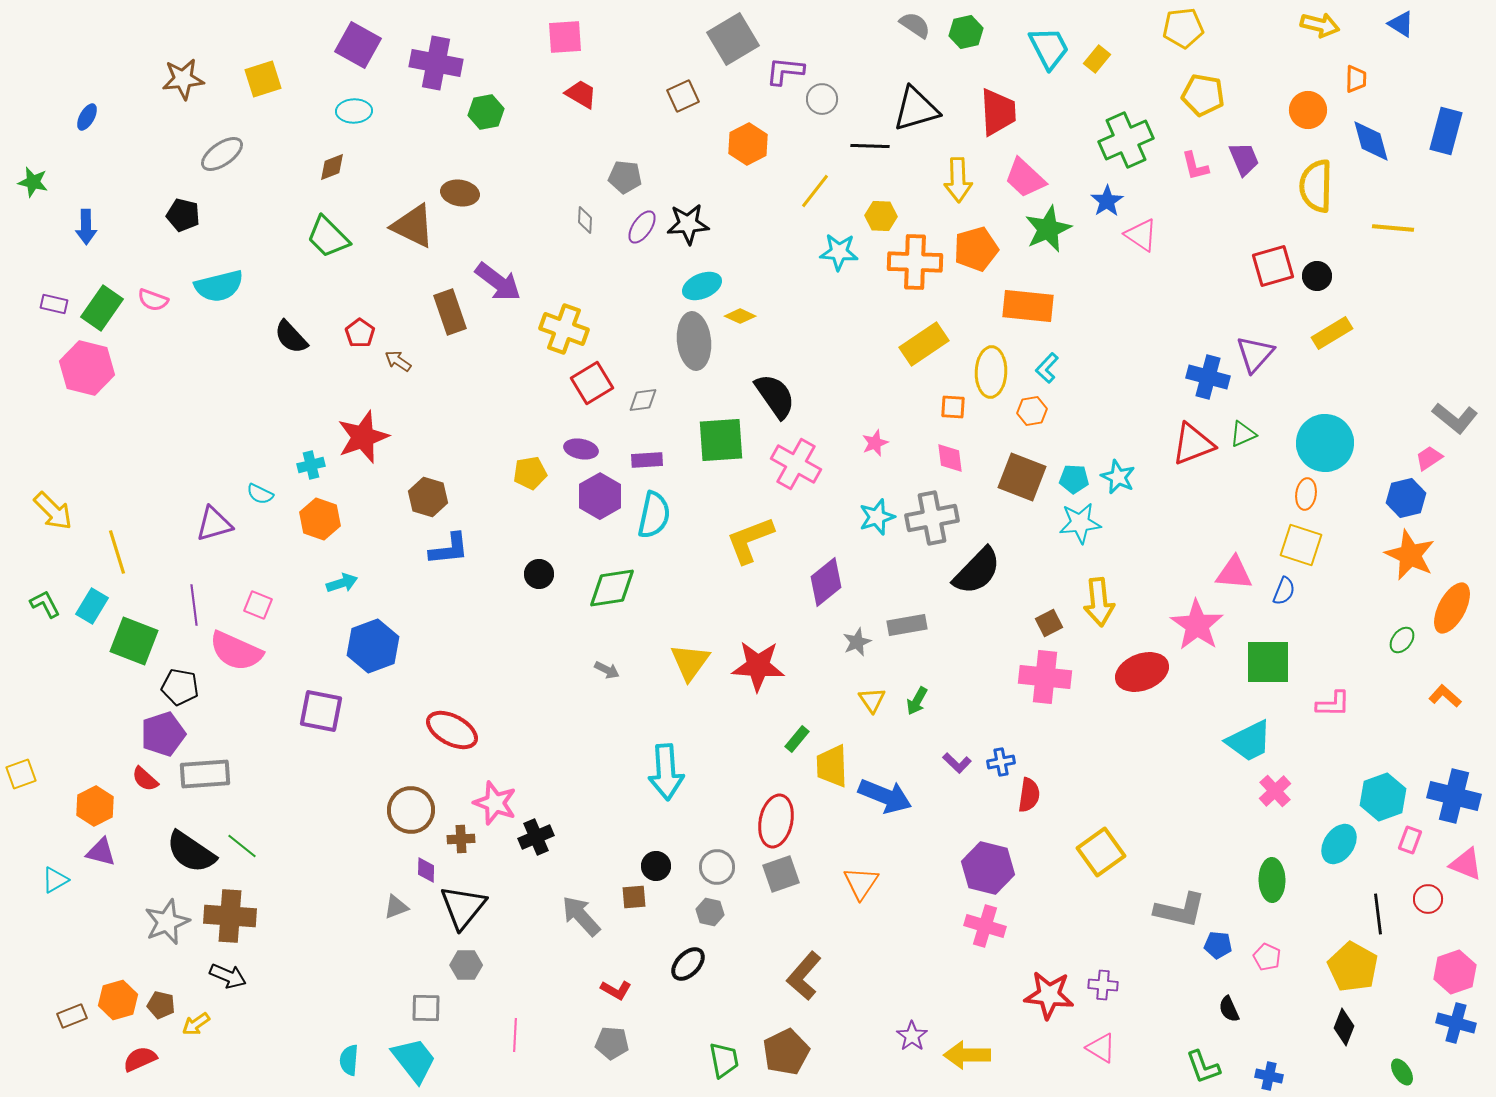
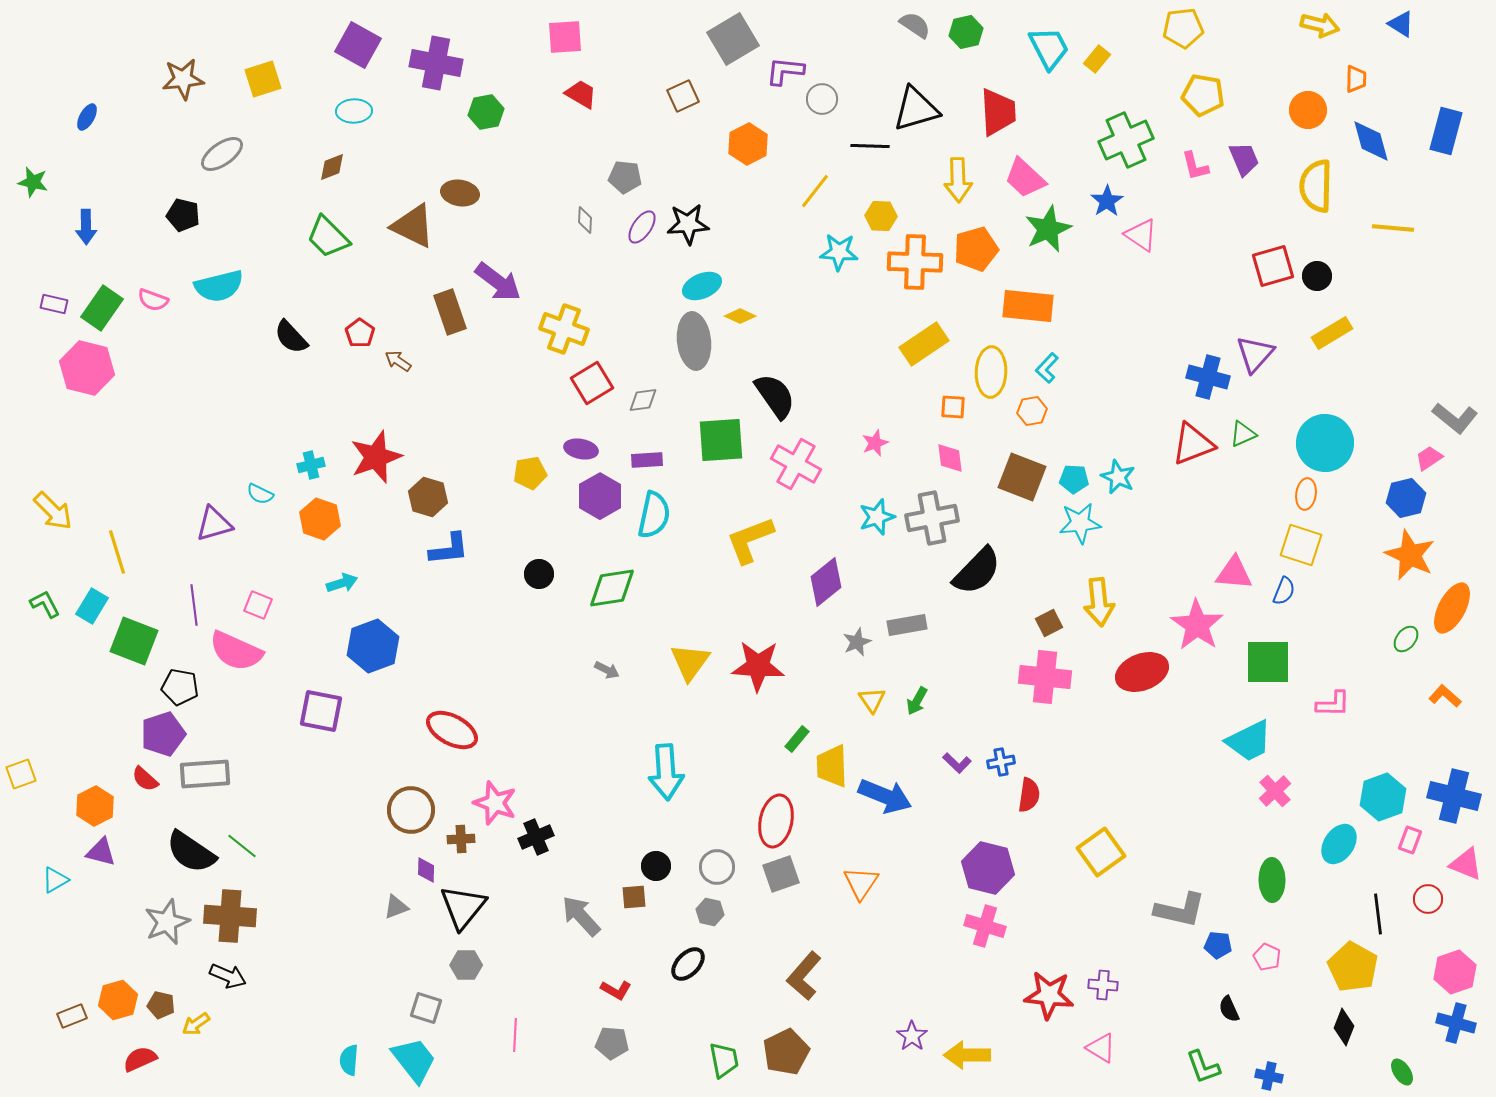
red star at (363, 437): moved 13 px right, 20 px down
green ellipse at (1402, 640): moved 4 px right, 1 px up
gray square at (426, 1008): rotated 16 degrees clockwise
